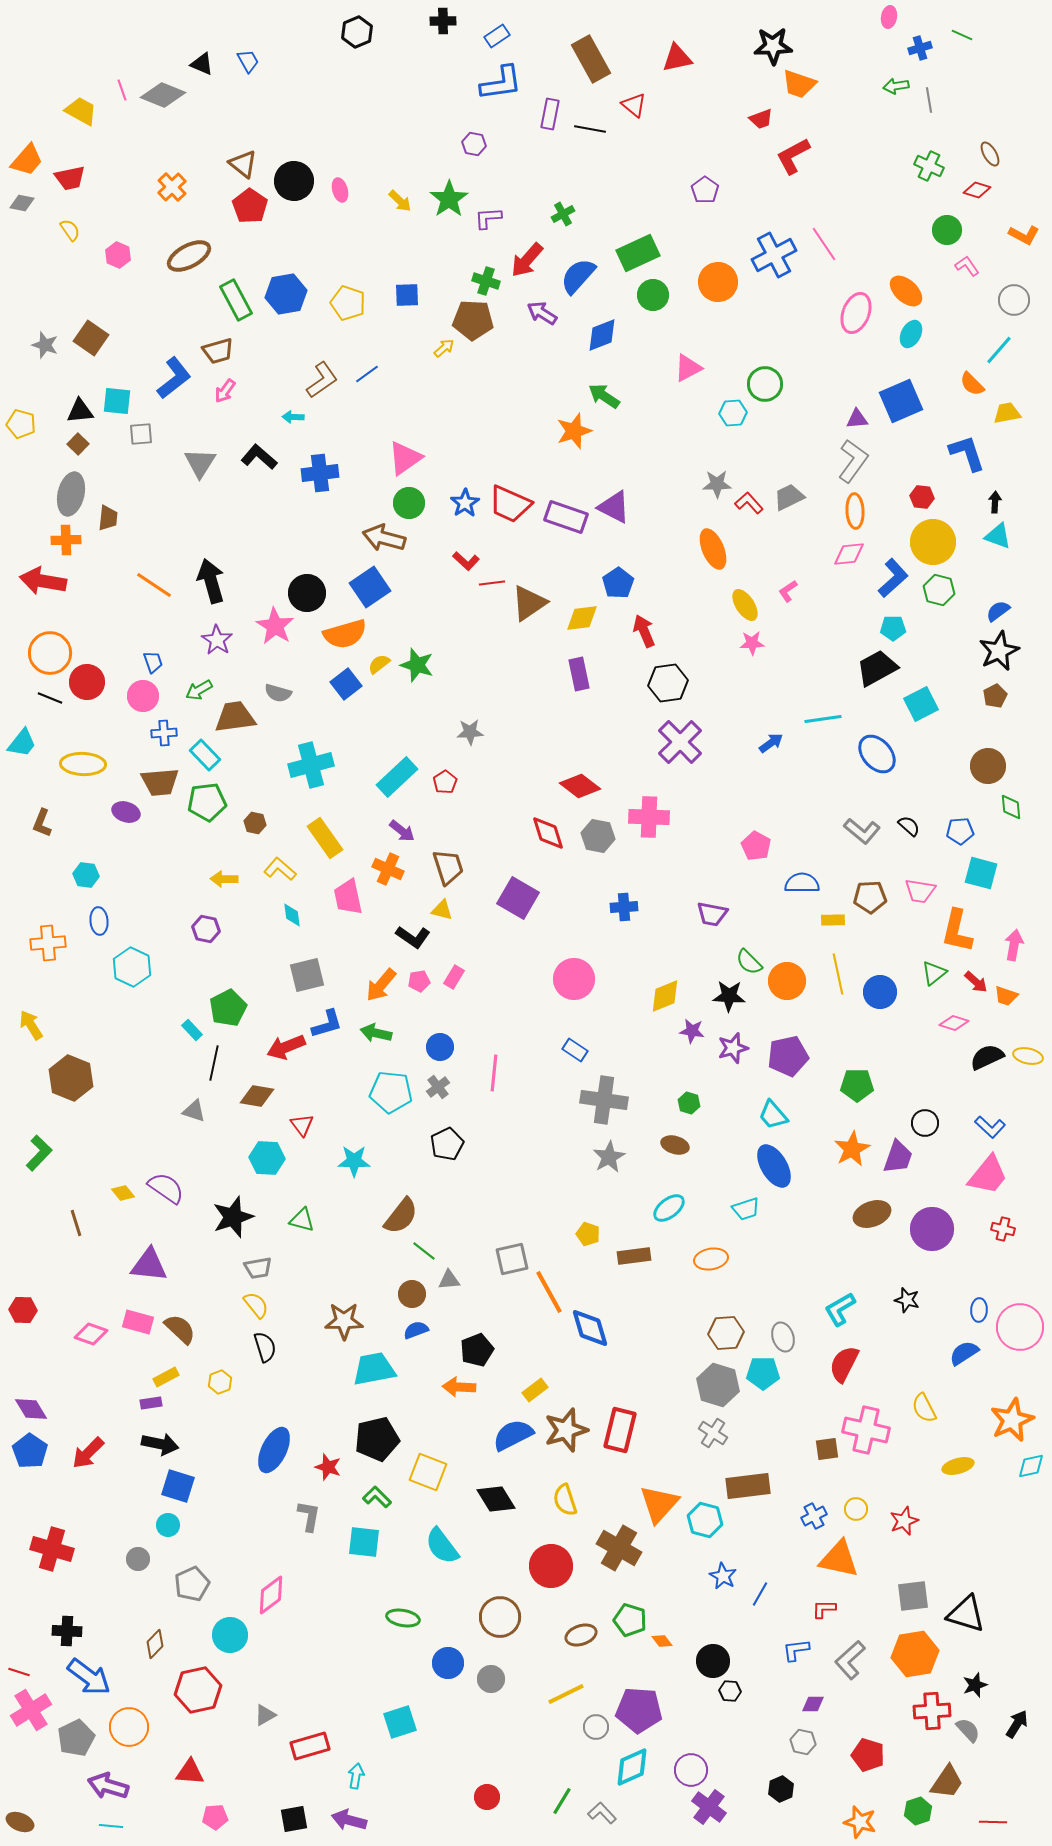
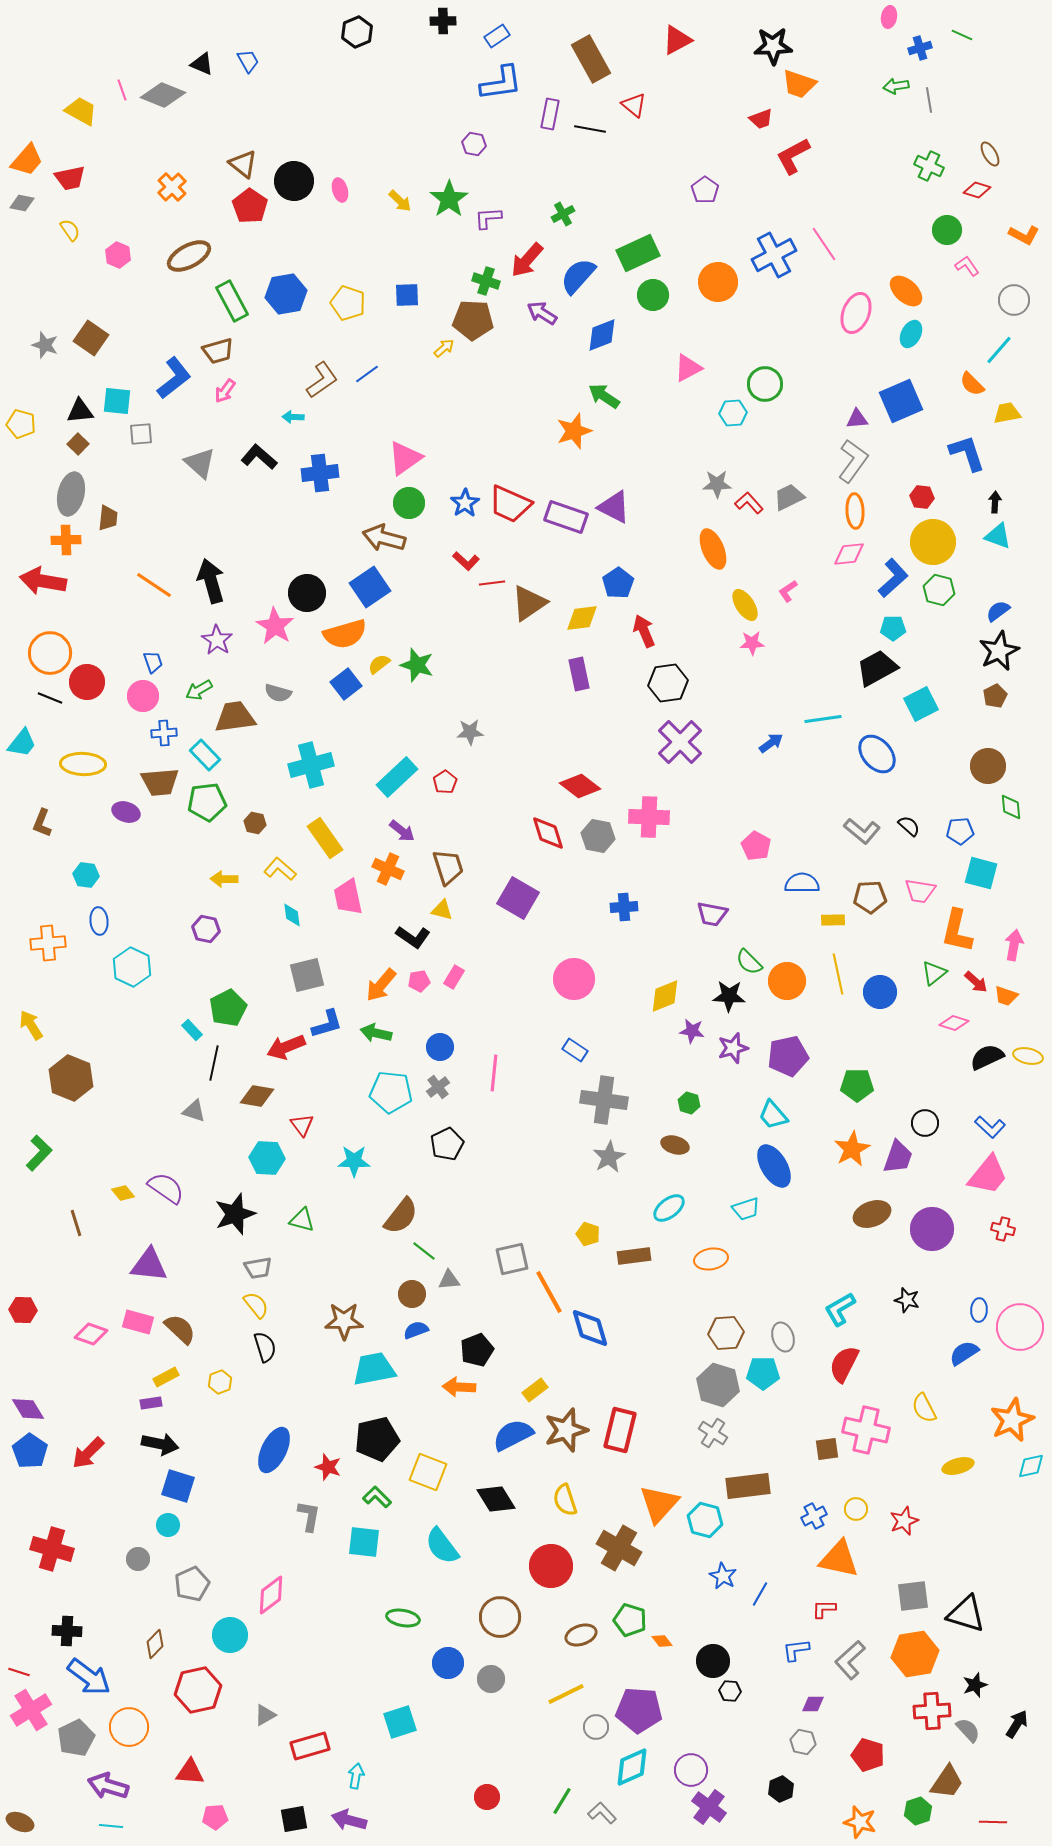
red triangle at (677, 58): moved 18 px up; rotated 16 degrees counterclockwise
green rectangle at (236, 300): moved 4 px left, 1 px down
gray triangle at (200, 463): rotated 20 degrees counterclockwise
black star at (233, 1217): moved 2 px right, 3 px up
purple diamond at (31, 1409): moved 3 px left
